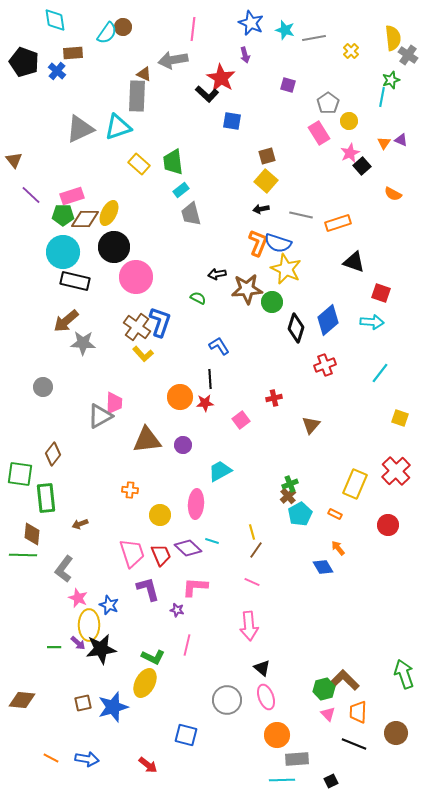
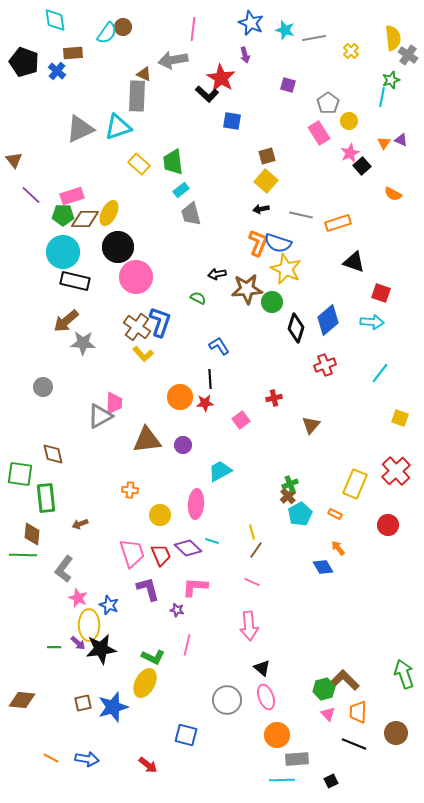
black circle at (114, 247): moved 4 px right
brown diamond at (53, 454): rotated 50 degrees counterclockwise
